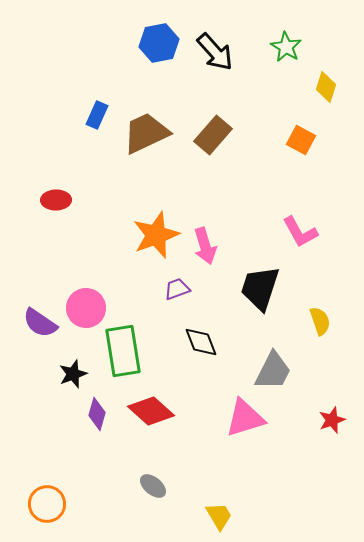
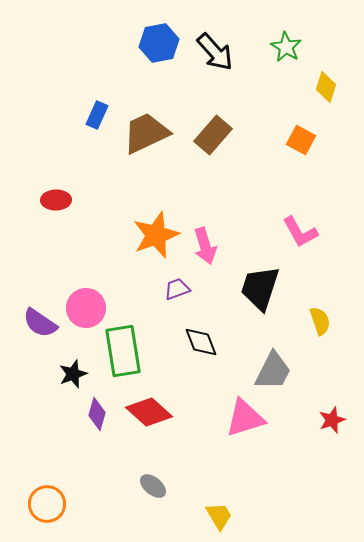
red diamond: moved 2 px left, 1 px down
